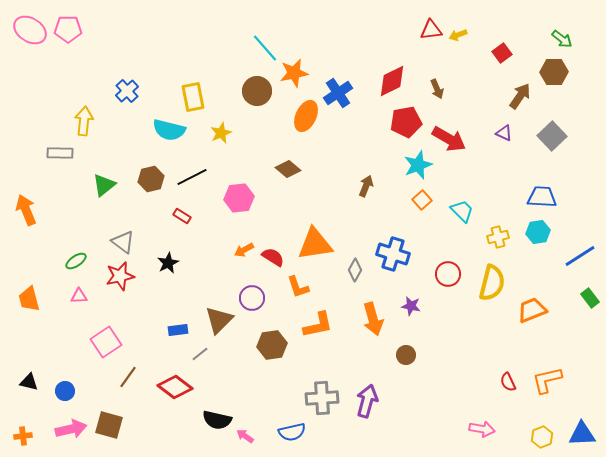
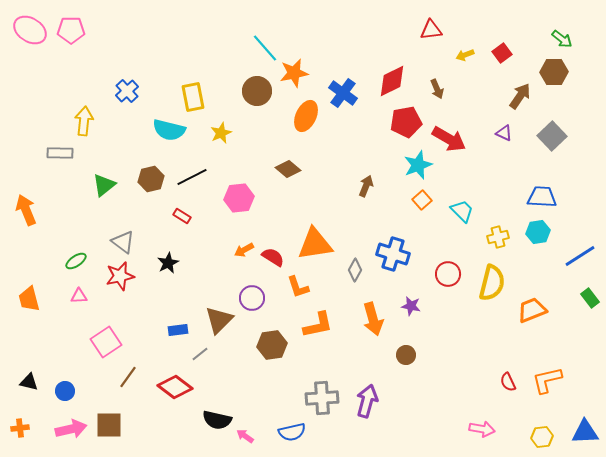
pink pentagon at (68, 29): moved 3 px right, 1 px down
yellow arrow at (458, 35): moved 7 px right, 20 px down
blue cross at (338, 93): moved 5 px right; rotated 20 degrees counterclockwise
brown square at (109, 425): rotated 16 degrees counterclockwise
blue triangle at (582, 434): moved 3 px right, 2 px up
orange cross at (23, 436): moved 3 px left, 8 px up
yellow hexagon at (542, 437): rotated 15 degrees clockwise
